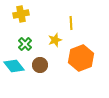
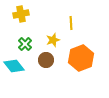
yellow star: moved 2 px left
brown circle: moved 6 px right, 5 px up
